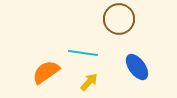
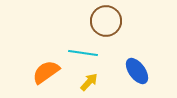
brown circle: moved 13 px left, 2 px down
blue ellipse: moved 4 px down
